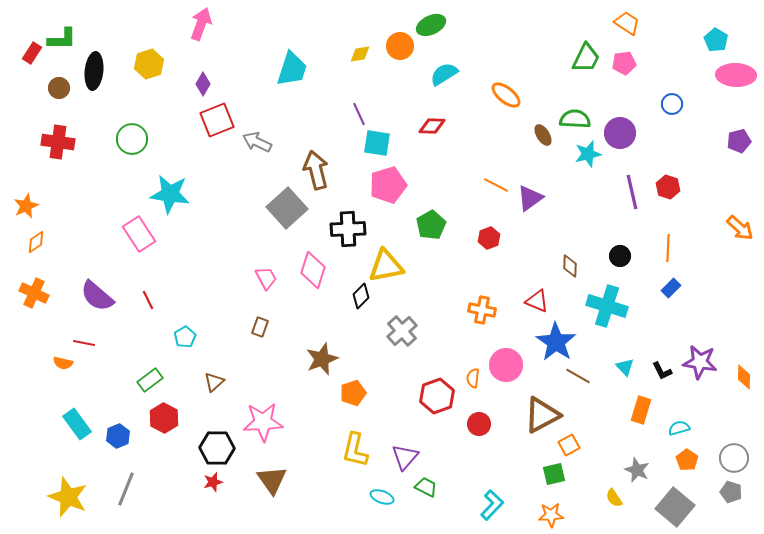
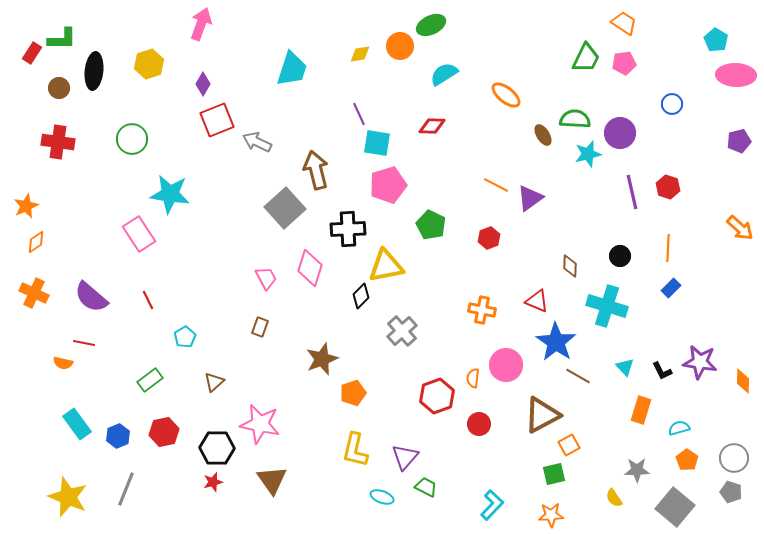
orange trapezoid at (627, 23): moved 3 px left
gray square at (287, 208): moved 2 px left
green pentagon at (431, 225): rotated 16 degrees counterclockwise
pink diamond at (313, 270): moved 3 px left, 2 px up
purple semicircle at (97, 296): moved 6 px left, 1 px down
orange diamond at (744, 377): moved 1 px left, 4 px down
red hexagon at (164, 418): moved 14 px down; rotated 20 degrees clockwise
pink star at (263, 422): moved 3 px left, 2 px down; rotated 15 degrees clockwise
gray star at (637, 470): rotated 25 degrees counterclockwise
